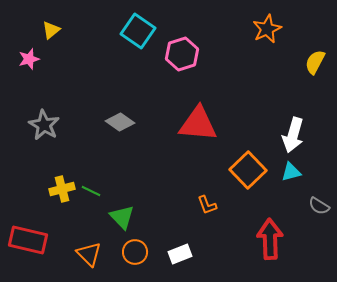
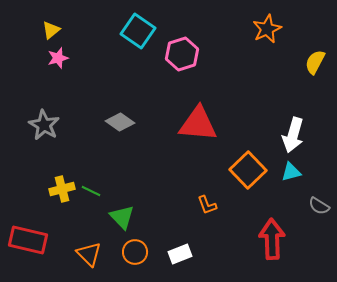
pink star: moved 29 px right, 1 px up
red arrow: moved 2 px right
